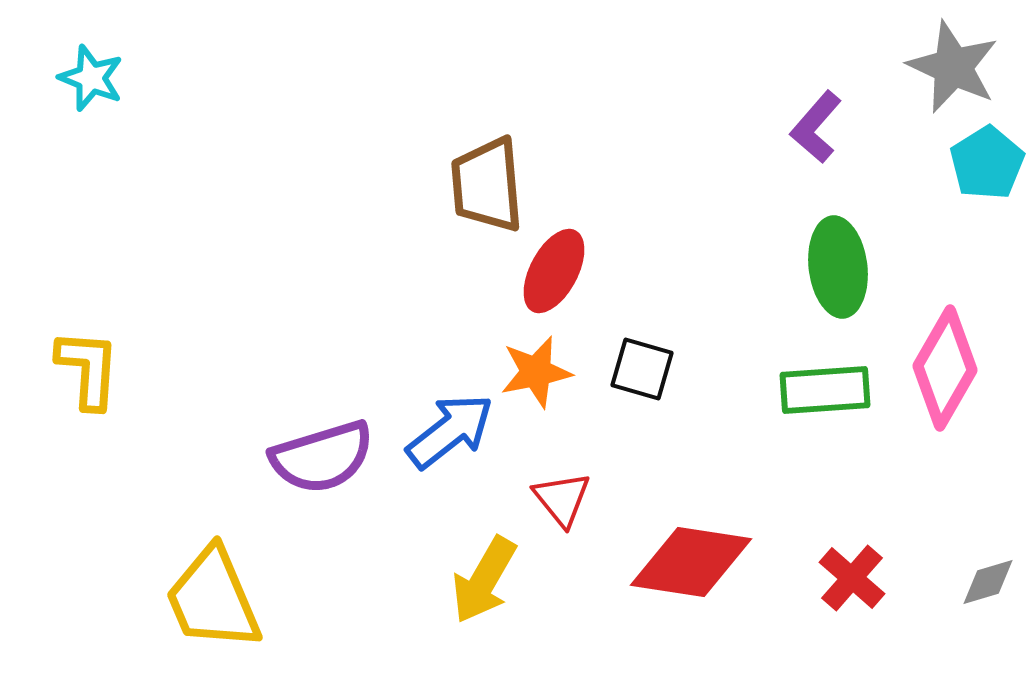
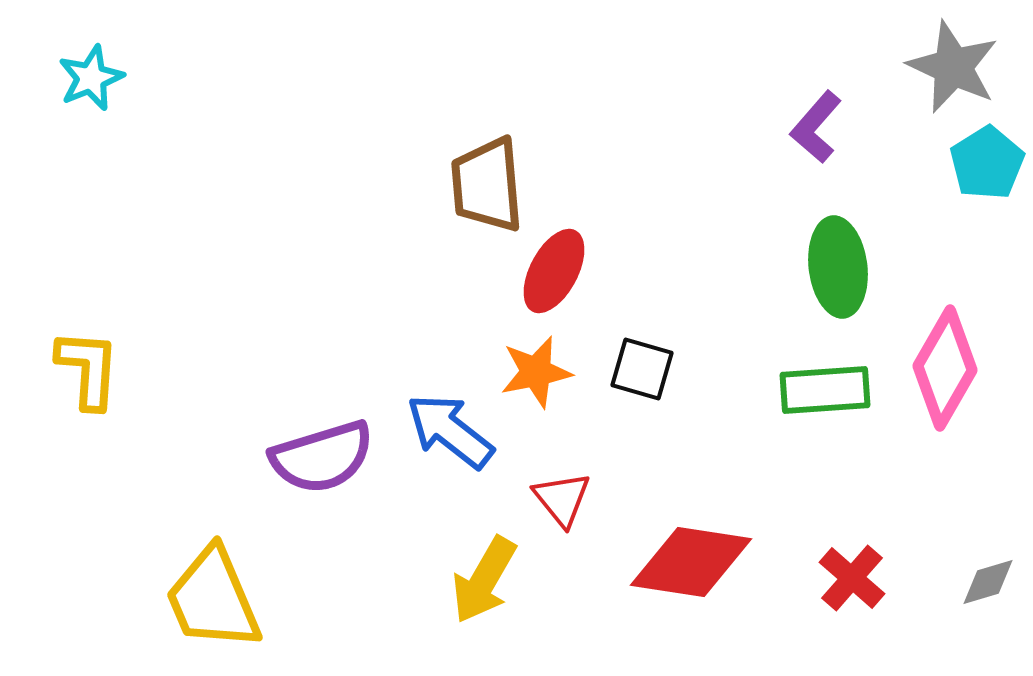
cyan star: rotated 28 degrees clockwise
blue arrow: rotated 104 degrees counterclockwise
